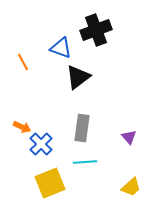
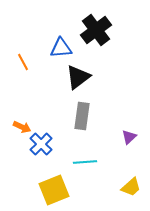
black cross: rotated 16 degrees counterclockwise
blue triangle: rotated 25 degrees counterclockwise
gray rectangle: moved 12 px up
purple triangle: rotated 28 degrees clockwise
yellow square: moved 4 px right, 7 px down
